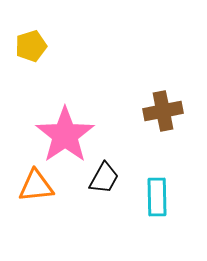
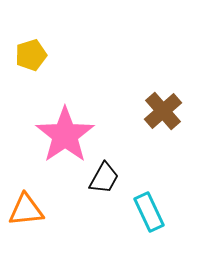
yellow pentagon: moved 9 px down
brown cross: rotated 30 degrees counterclockwise
orange triangle: moved 10 px left, 24 px down
cyan rectangle: moved 8 px left, 15 px down; rotated 24 degrees counterclockwise
